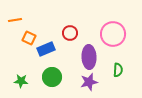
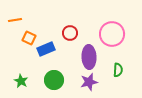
pink circle: moved 1 px left
green circle: moved 2 px right, 3 px down
green star: rotated 24 degrees clockwise
